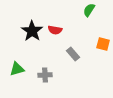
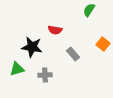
black star: moved 16 px down; rotated 25 degrees counterclockwise
orange square: rotated 24 degrees clockwise
